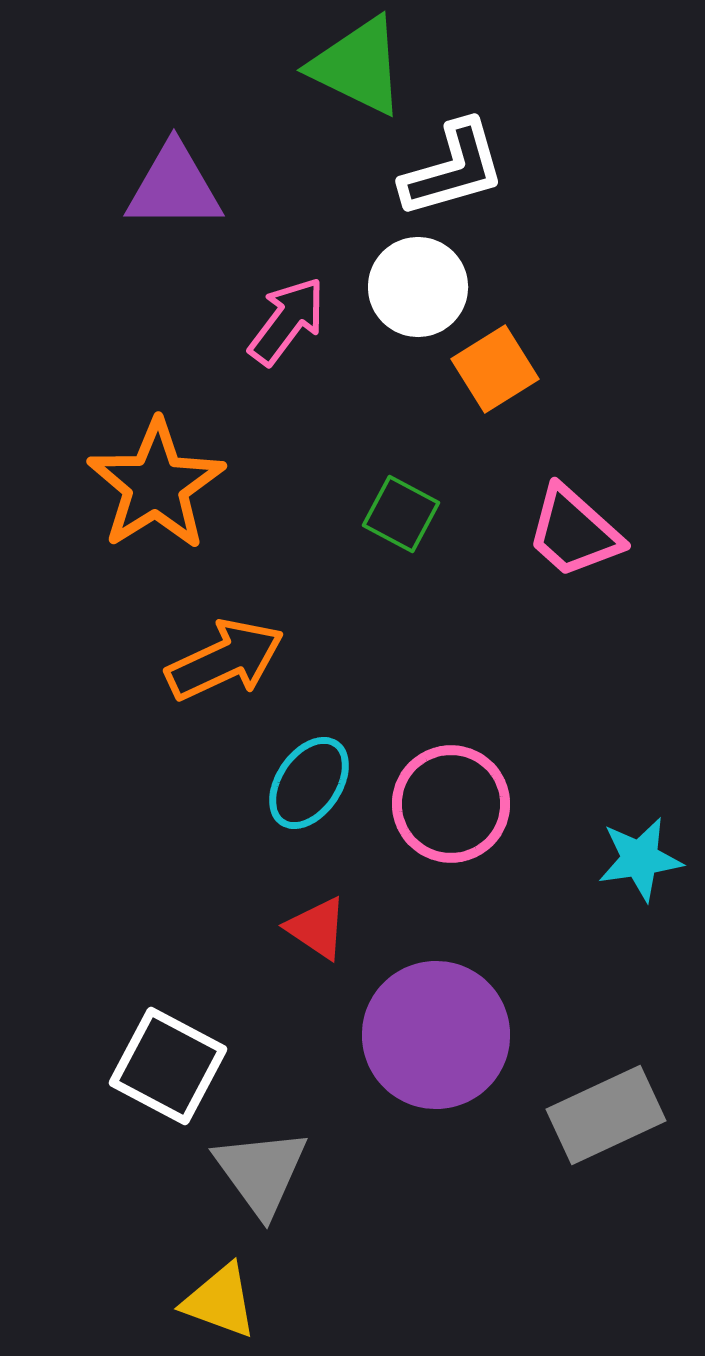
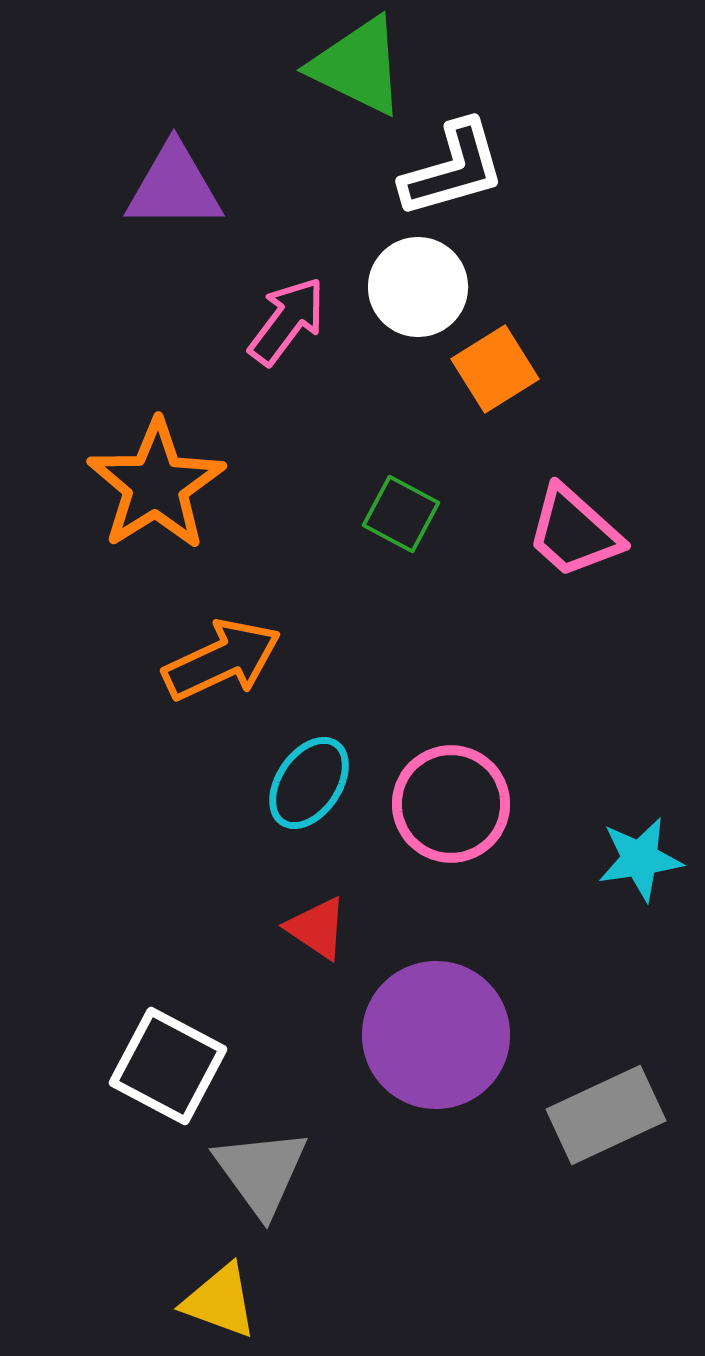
orange arrow: moved 3 px left
